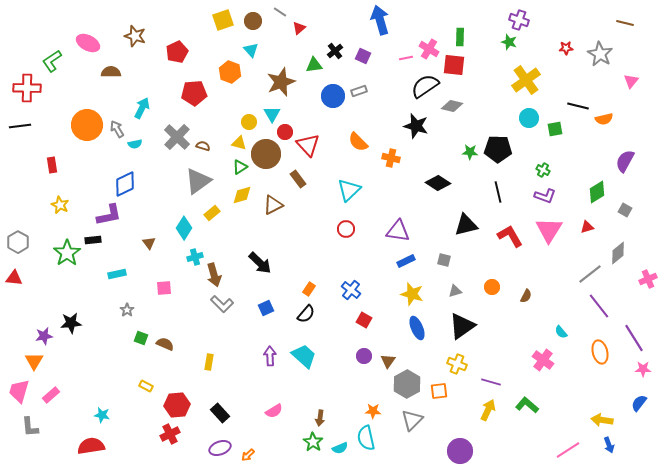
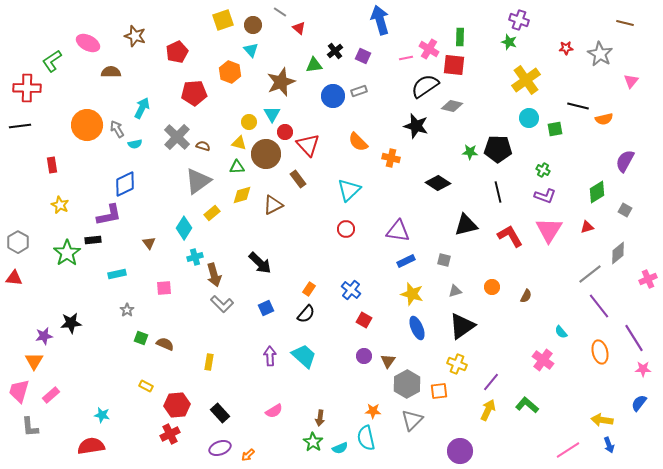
brown circle at (253, 21): moved 4 px down
red triangle at (299, 28): rotated 40 degrees counterclockwise
green triangle at (240, 167): moved 3 px left; rotated 28 degrees clockwise
purple line at (491, 382): rotated 66 degrees counterclockwise
